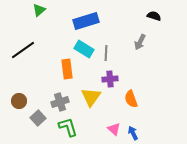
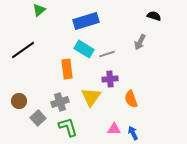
gray line: moved 1 px right, 1 px down; rotated 70 degrees clockwise
pink triangle: rotated 40 degrees counterclockwise
